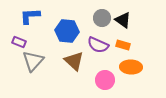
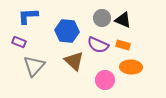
blue L-shape: moved 2 px left
black triangle: rotated 12 degrees counterclockwise
gray triangle: moved 1 px right, 5 px down
